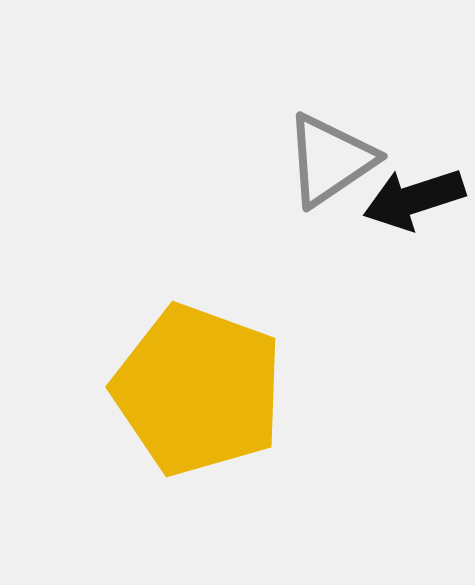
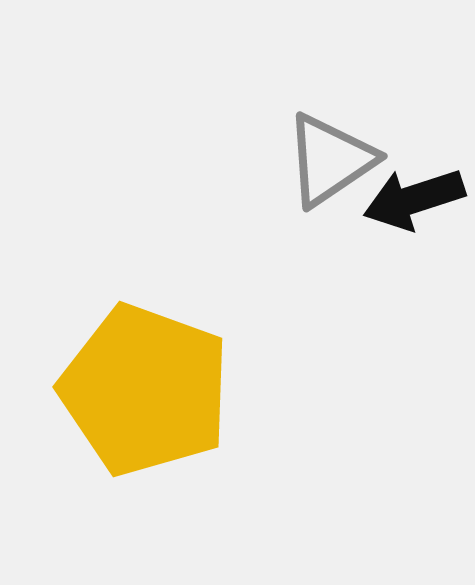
yellow pentagon: moved 53 px left
